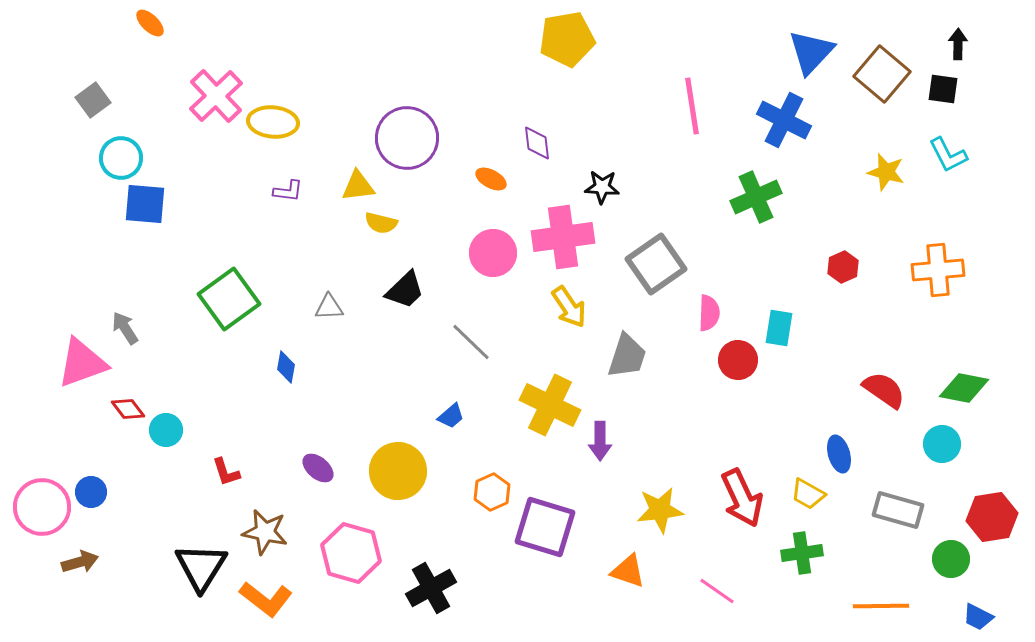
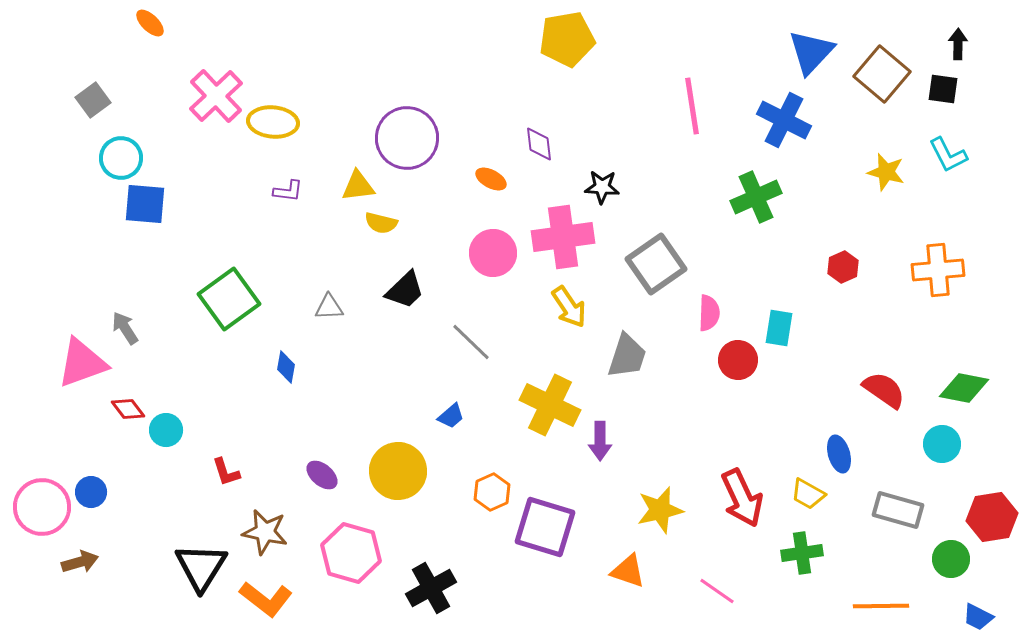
purple diamond at (537, 143): moved 2 px right, 1 px down
purple ellipse at (318, 468): moved 4 px right, 7 px down
yellow star at (660, 510): rotated 6 degrees counterclockwise
